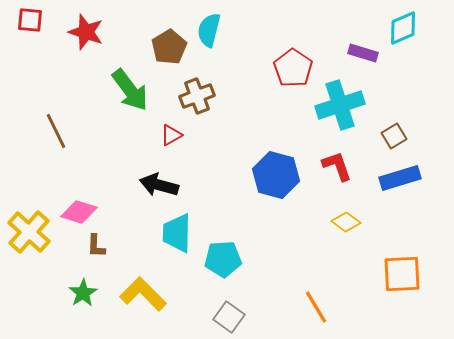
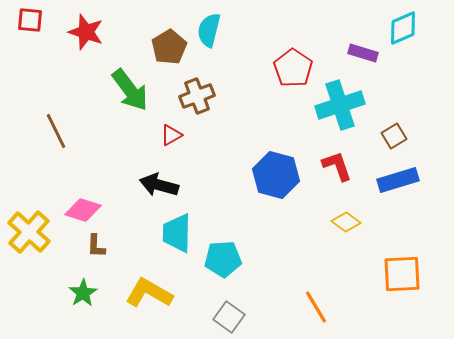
blue rectangle: moved 2 px left, 2 px down
pink diamond: moved 4 px right, 2 px up
yellow L-shape: moved 6 px right, 1 px up; rotated 15 degrees counterclockwise
